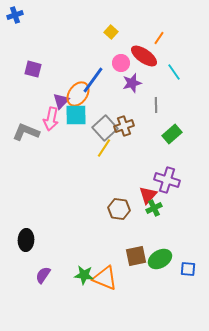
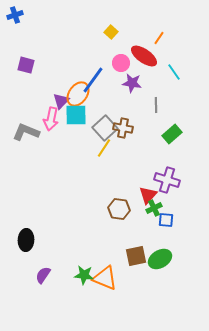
purple square: moved 7 px left, 4 px up
purple star: rotated 24 degrees clockwise
brown cross: moved 1 px left, 2 px down; rotated 30 degrees clockwise
blue square: moved 22 px left, 49 px up
